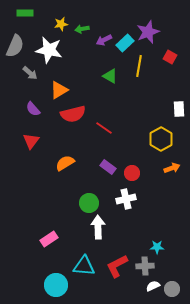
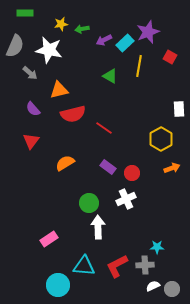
orange triangle: rotated 18 degrees clockwise
white cross: rotated 12 degrees counterclockwise
gray cross: moved 1 px up
cyan circle: moved 2 px right
